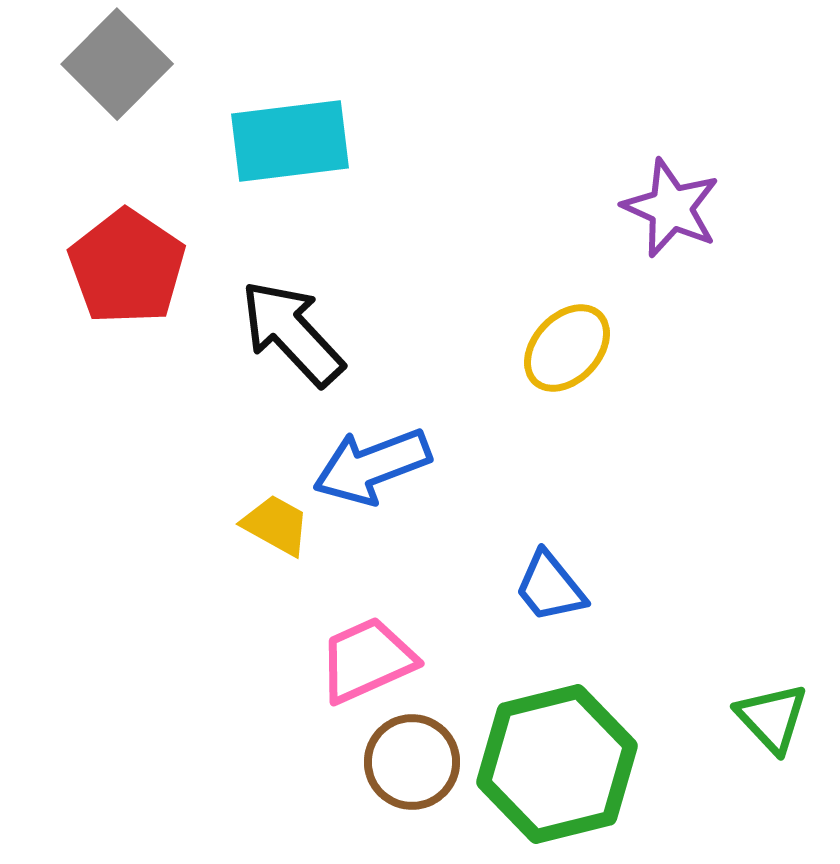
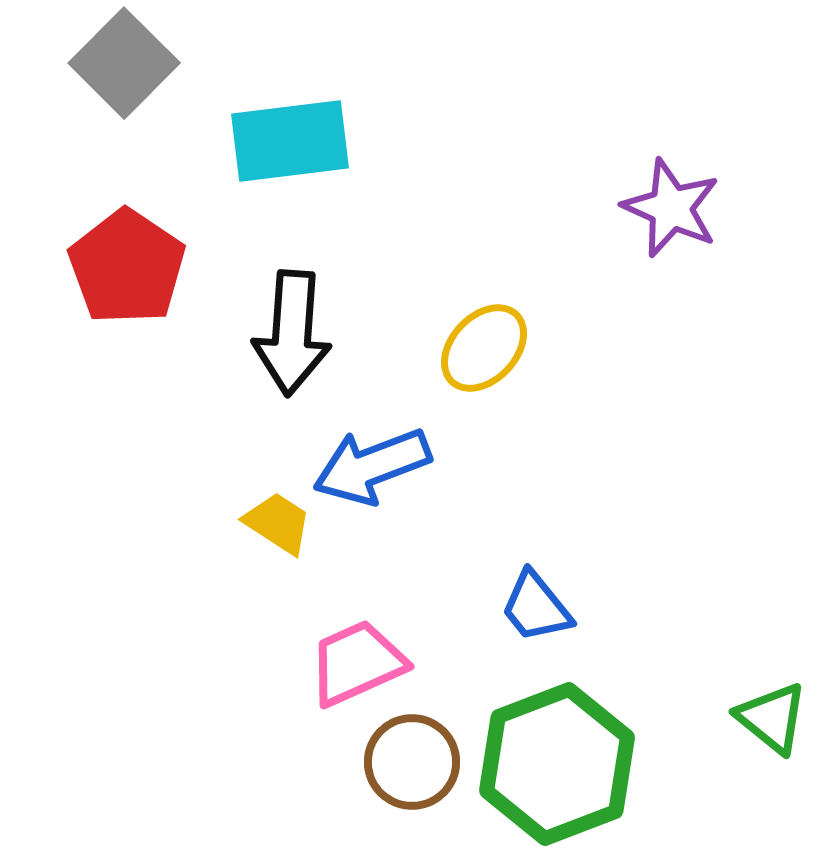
gray square: moved 7 px right, 1 px up
black arrow: rotated 133 degrees counterclockwise
yellow ellipse: moved 83 px left
yellow trapezoid: moved 2 px right, 2 px up; rotated 4 degrees clockwise
blue trapezoid: moved 14 px left, 20 px down
pink trapezoid: moved 10 px left, 3 px down
green triangle: rotated 8 degrees counterclockwise
green hexagon: rotated 7 degrees counterclockwise
